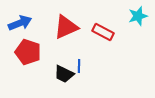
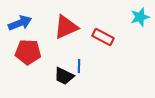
cyan star: moved 2 px right, 1 px down
red rectangle: moved 5 px down
red pentagon: rotated 15 degrees counterclockwise
black trapezoid: moved 2 px down
